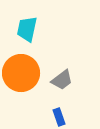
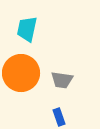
gray trapezoid: rotated 45 degrees clockwise
